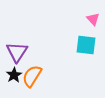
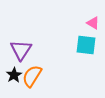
pink triangle: moved 4 px down; rotated 16 degrees counterclockwise
purple triangle: moved 4 px right, 2 px up
